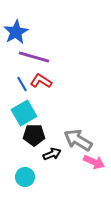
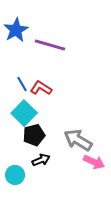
blue star: moved 2 px up
purple line: moved 16 px right, 12 px up
red L-shape: moved 7 px down
cyan square: rotated 15 degrees counterclockwise
black pentagon: rotated 15 degrees counterclockwise
black arrow: moved 11 px left, 6 px down
cyan circle: moved 10 px left, 2 px up
